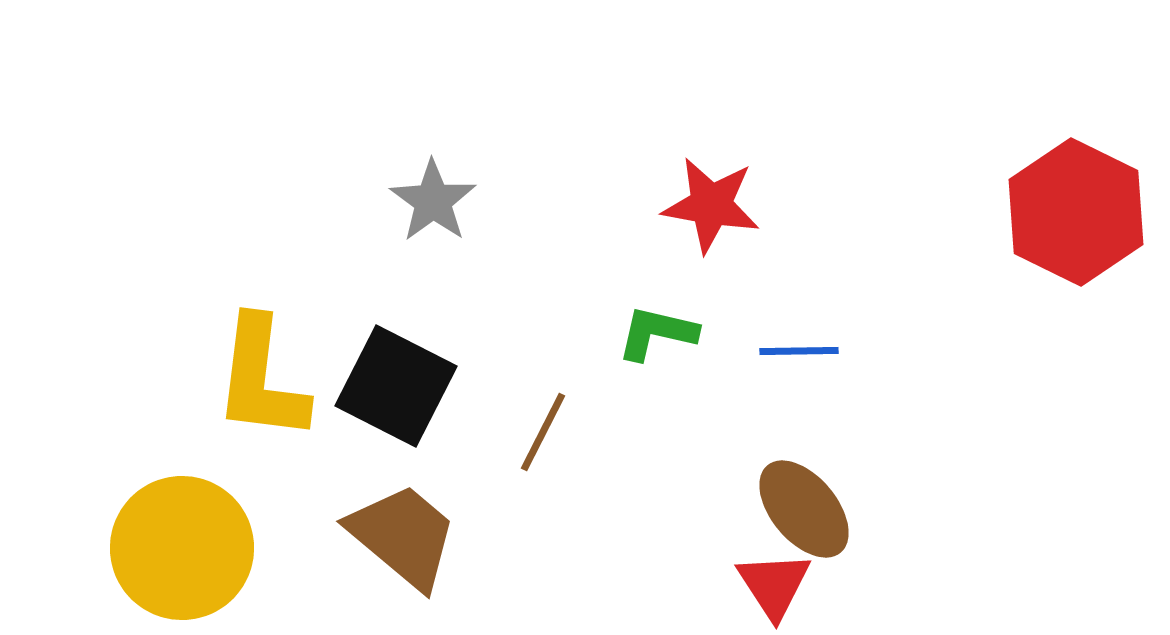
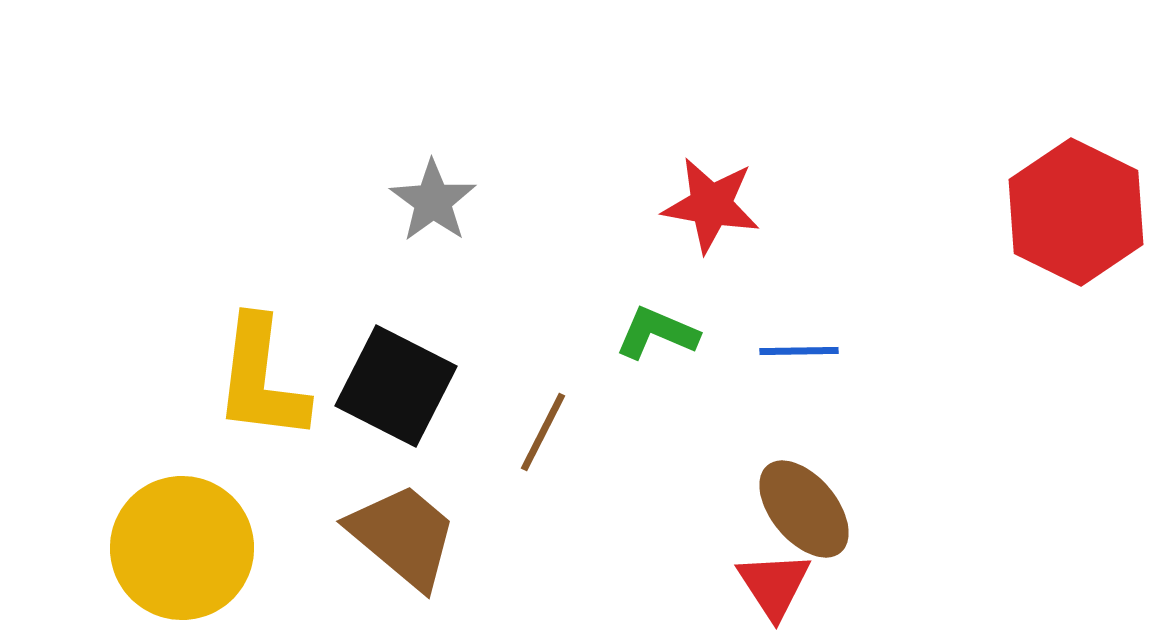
green L-shape: rotated 10 degrees clockwise
